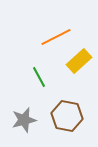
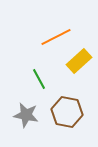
green line: moved 2 px down
brown hexagon: moved 4 px up
gray star: moved 2 px right, 5 px up; rotated 25 degrees clockwise
